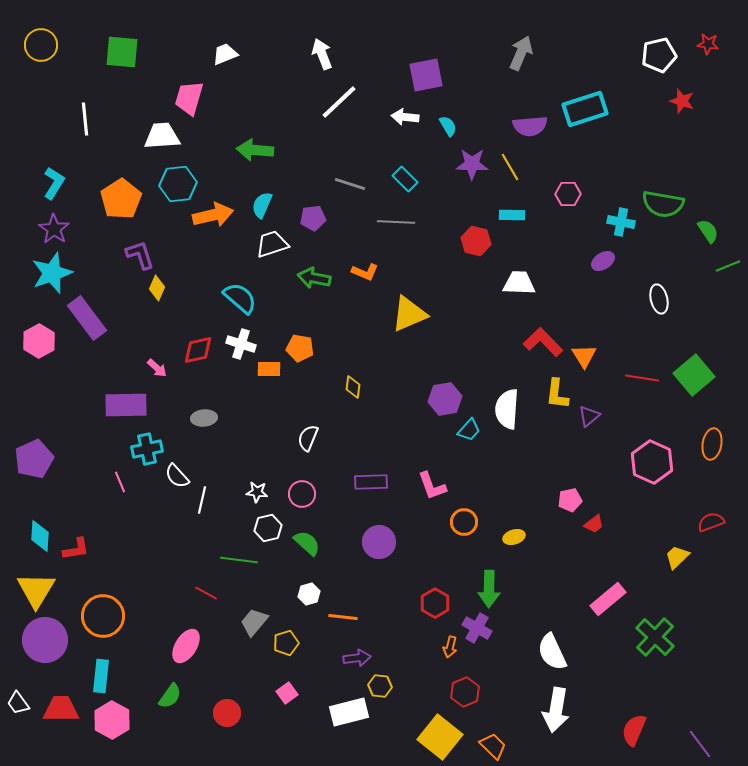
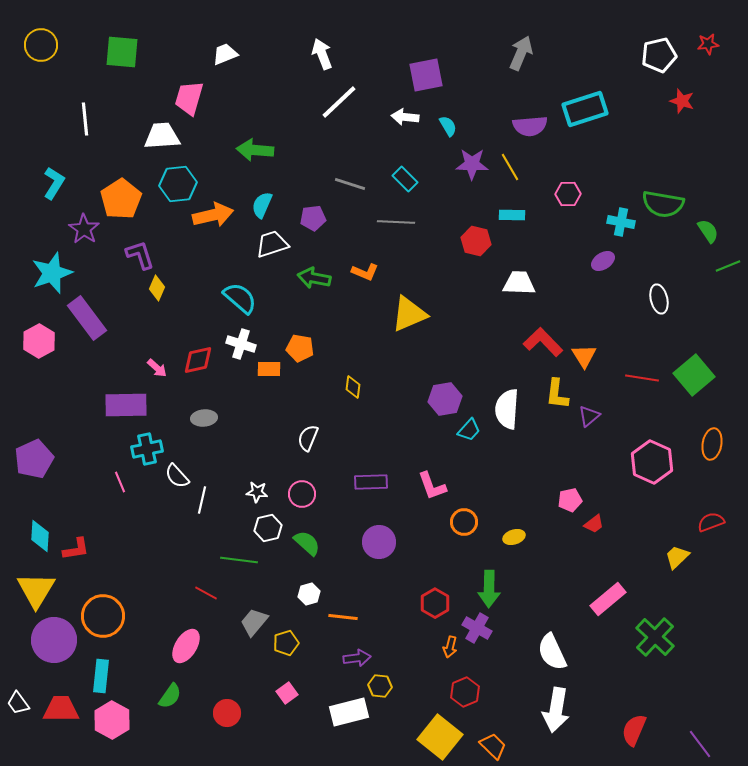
red star at (708, 44): rotated 15 degrees counterclockwise
purple star at (54, 229): moved 30 px right
red diamond at (198, 350): moved 10 px down
purple circle at (45, 640): moved 9 px right
